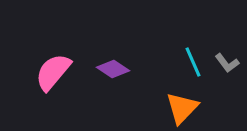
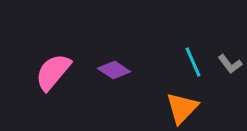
gray L-shape: moved 3 px right, 1 px down
purple diamond: moved 1 px right, 1 px down
